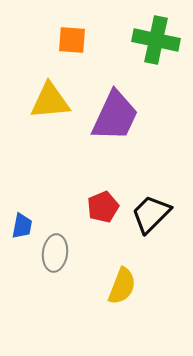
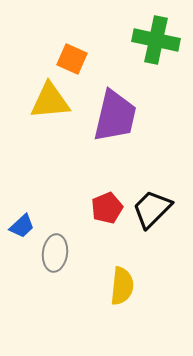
orange square: moved 19 px down; rotated 20 degrees clockwise
purple trapezoid: rotated 12 degrees counterclockwise
red pentagon: moved 4 px right, 1 px down
black trapezoid: moved 1 px right, 5 px up
blue trapezoid: rotated 36 degrees clockwise
yellow semicircle: rotated 15 degrees counterclockwise
